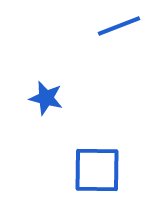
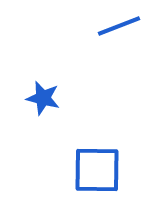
blue star: moved 3 px left
